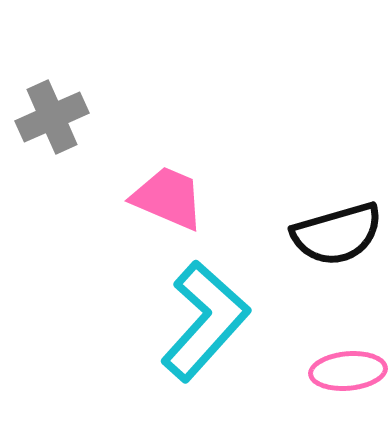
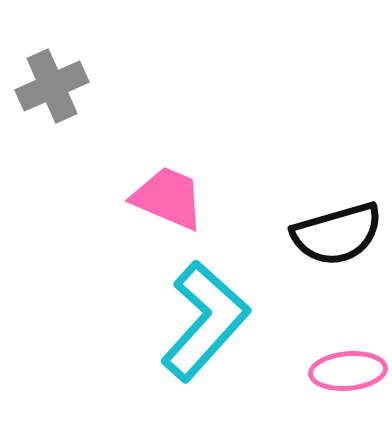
gray cross: moved 31 px up
